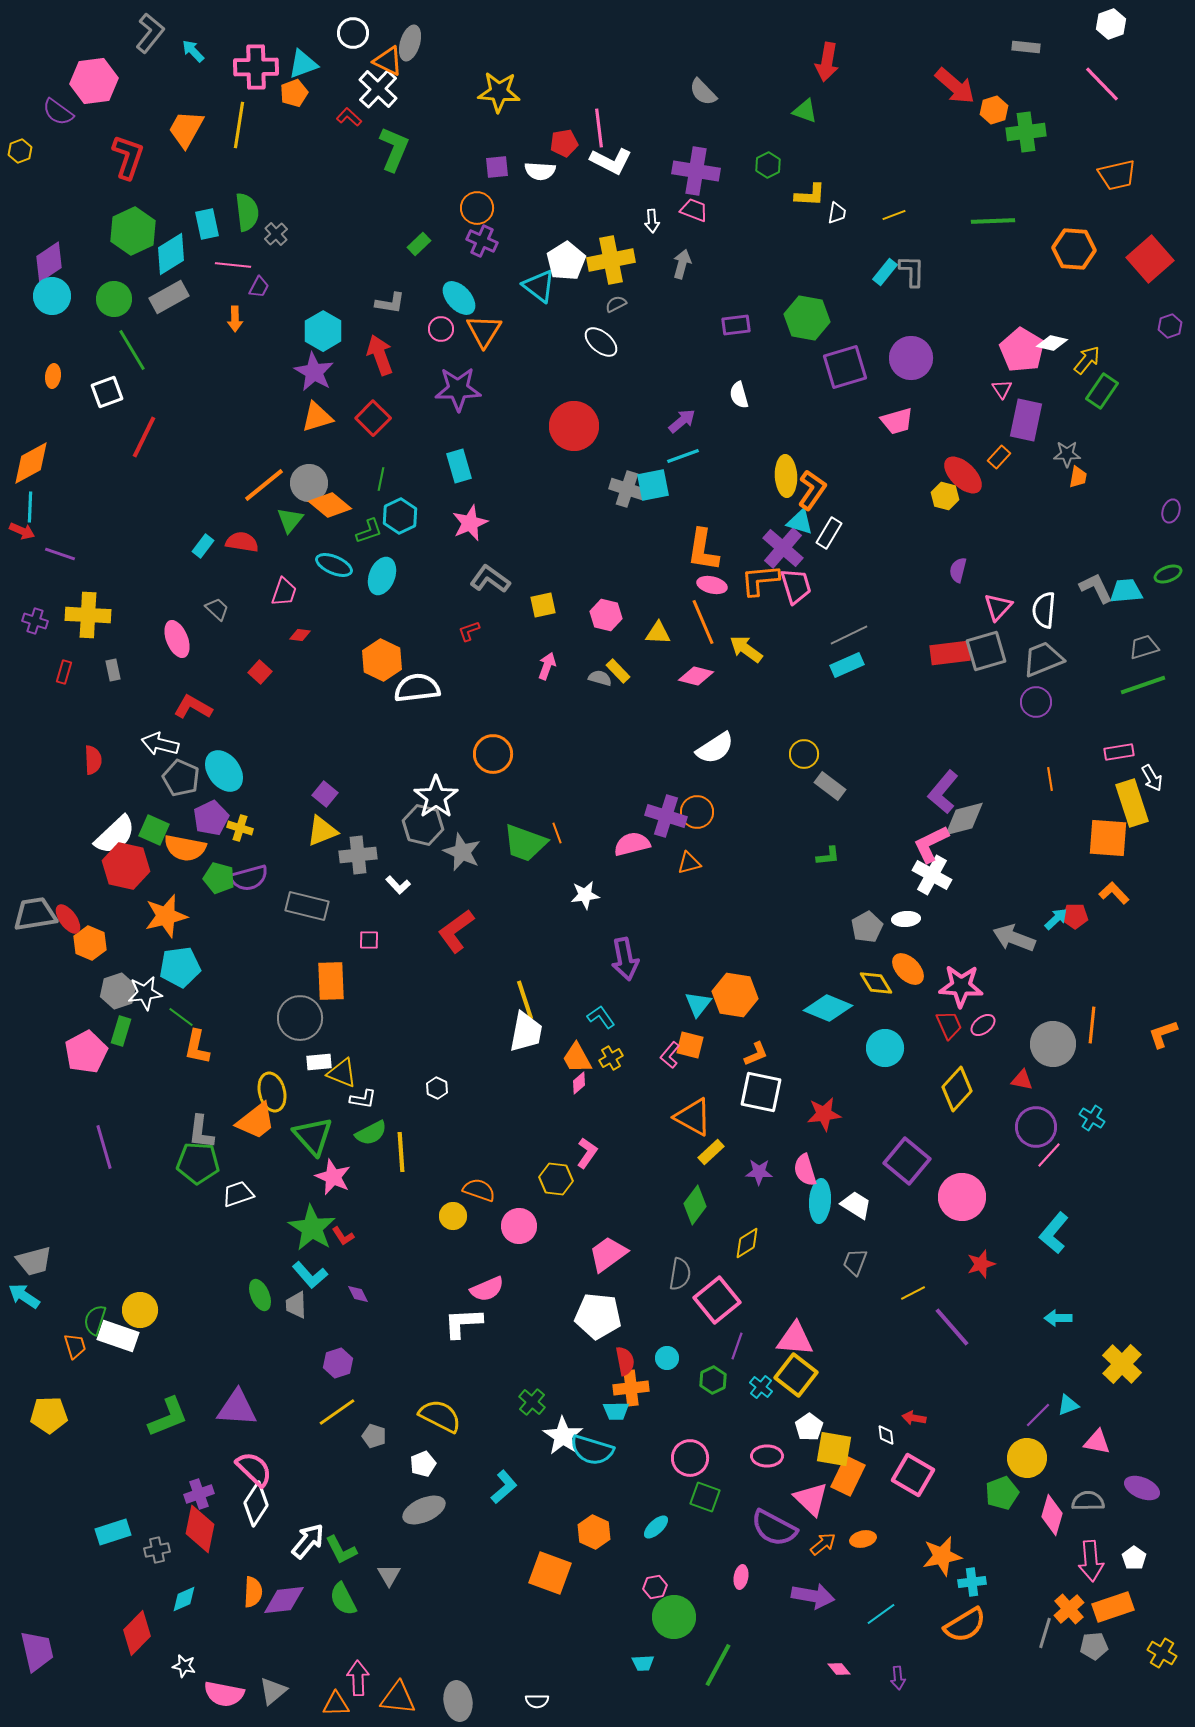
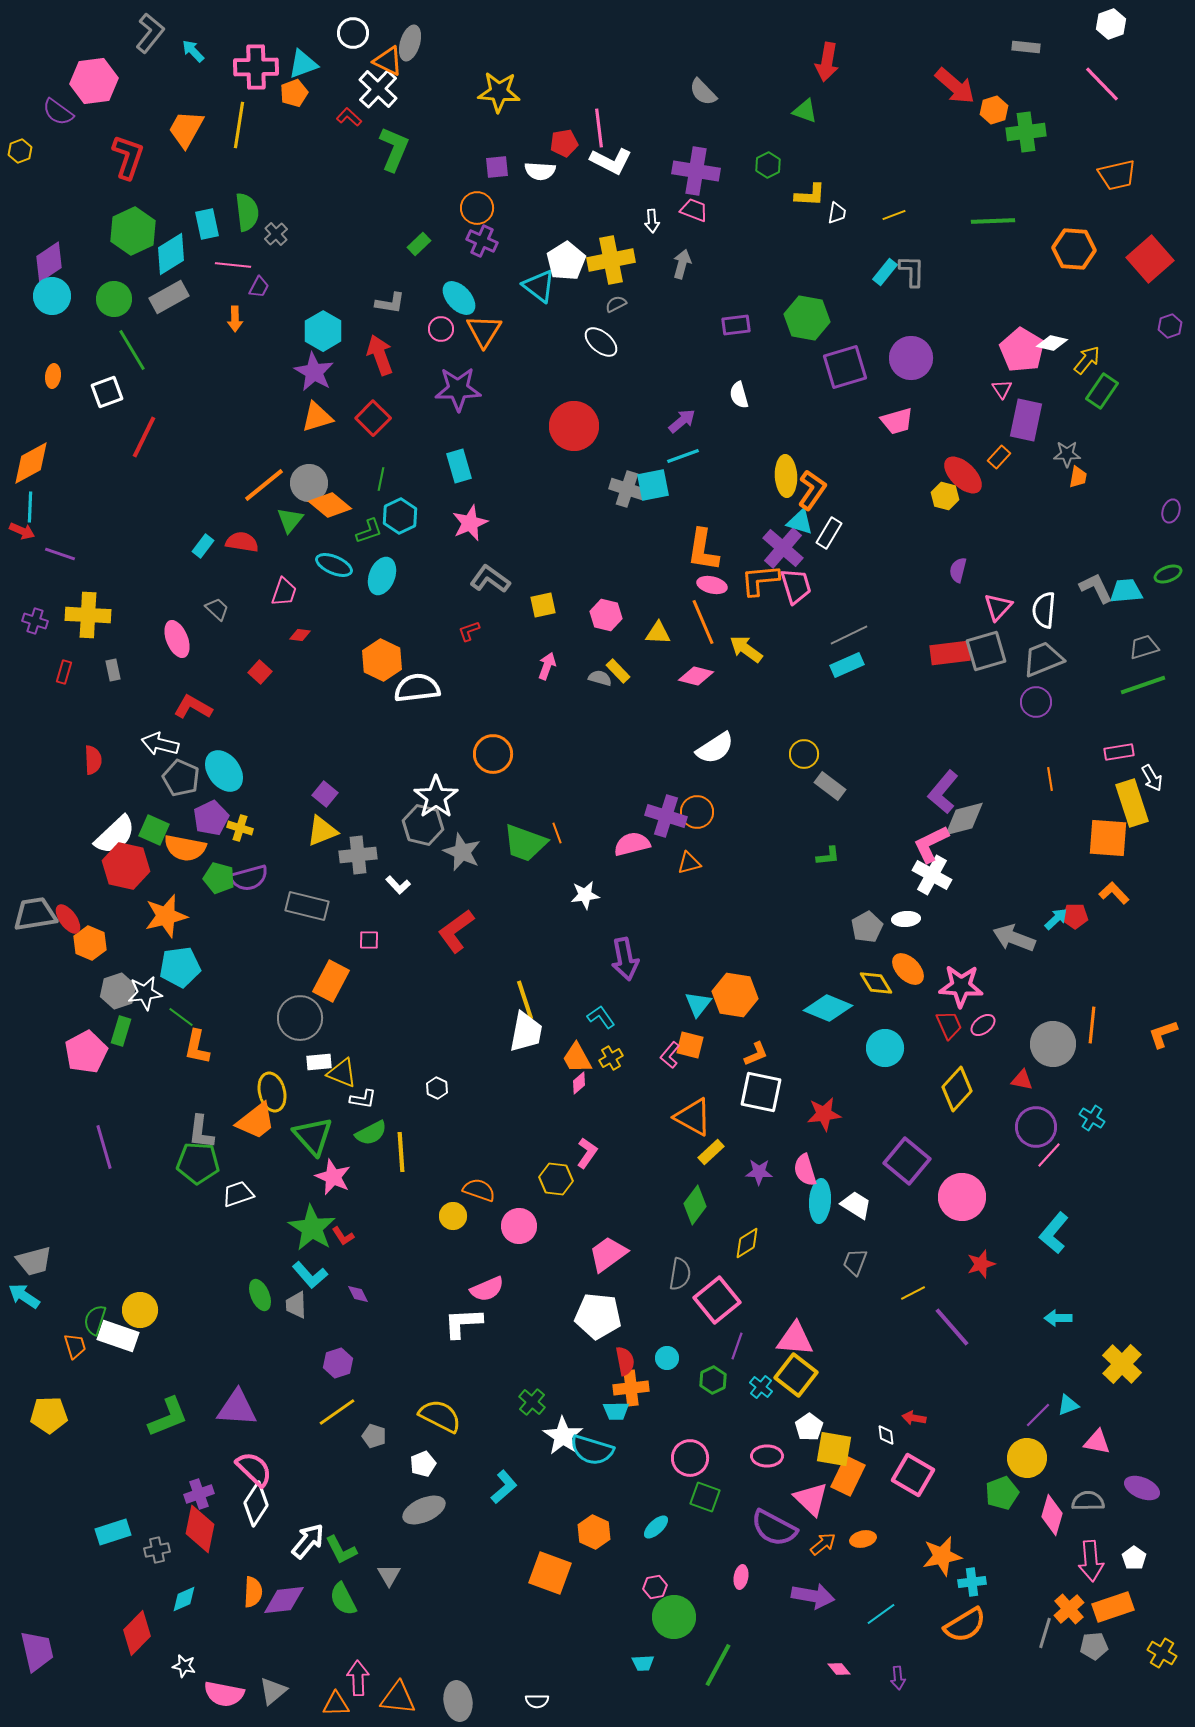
orange rectangle at (331, 981): rotated 30 degrees clockwise
